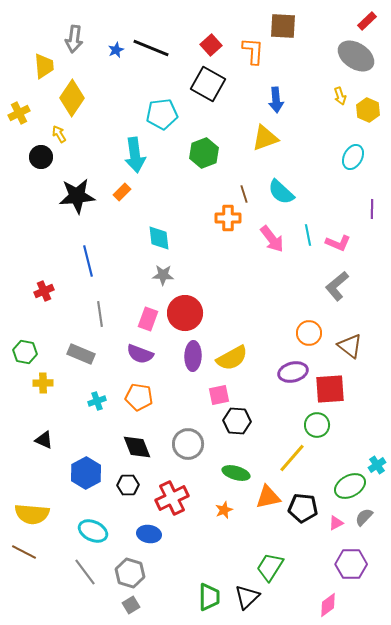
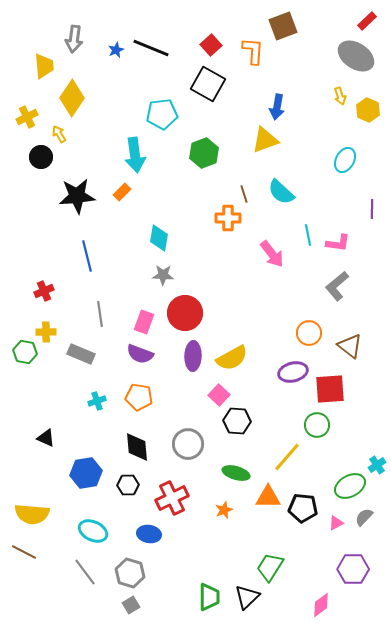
brown square at (283, 26): rotated 24 degrees counterclockwise
blue arrow at (276, 100): moved 1 px right, 7 px down; rotated 15 degrees clockwise
yellow cross at (19, 113): moved 8 px right, 4 px down
yellow triangle at (265, 138): moved 2 px down
cyan ellipse at (353, 157): moved 8 px left, 3 px down
cyan diamond at (159, 238): rotated 16 degrees clockwise
pink arrow at (272, 239): moved 15 px down
pink L-shape at (338, 243): rotated 15 degrees counterclockwise
blue line at (88, 261): moved 1 px left, 5 px up
pink rectangle at (148, 319): moved 4 px left, 3 px down
yellow cross at (43, 383): moved 3 px right, 51 px up
pink square at (219, 395): rotated 35 degrees counterclockwise
black triangle at (44, 440): moved 2 px right, 2 px up
black diamond at (137, 447): rotated 16 degrees clockwise
yellow line at (292, 458): moved 5 px left, 1 px up
blue hexagon at (86, 473): rotated 20 degrees clockwise
orange triangle at (268, 497): rotated 12 degrees clockwise
purple hexagon at (351, 564): moved 2 px right, 5 px down
pink diamond at (328, 605): moved 7 px left
